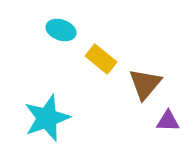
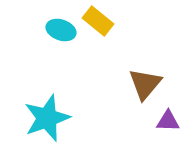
yellow rectangle: moved 3 px left, 38 px up
